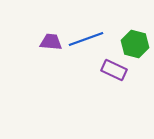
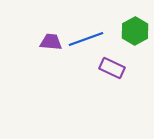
green hexagon: moved 13 px up; rotated 16 degrees clockwise
purple rectangle: moved 2 px left, 2 px up
